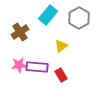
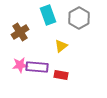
cyan rectangle: rotated 60 degrees counterclockwise
pink star: moved 1 px right
red rectangle: rotated 48 degrees counterclockwise
